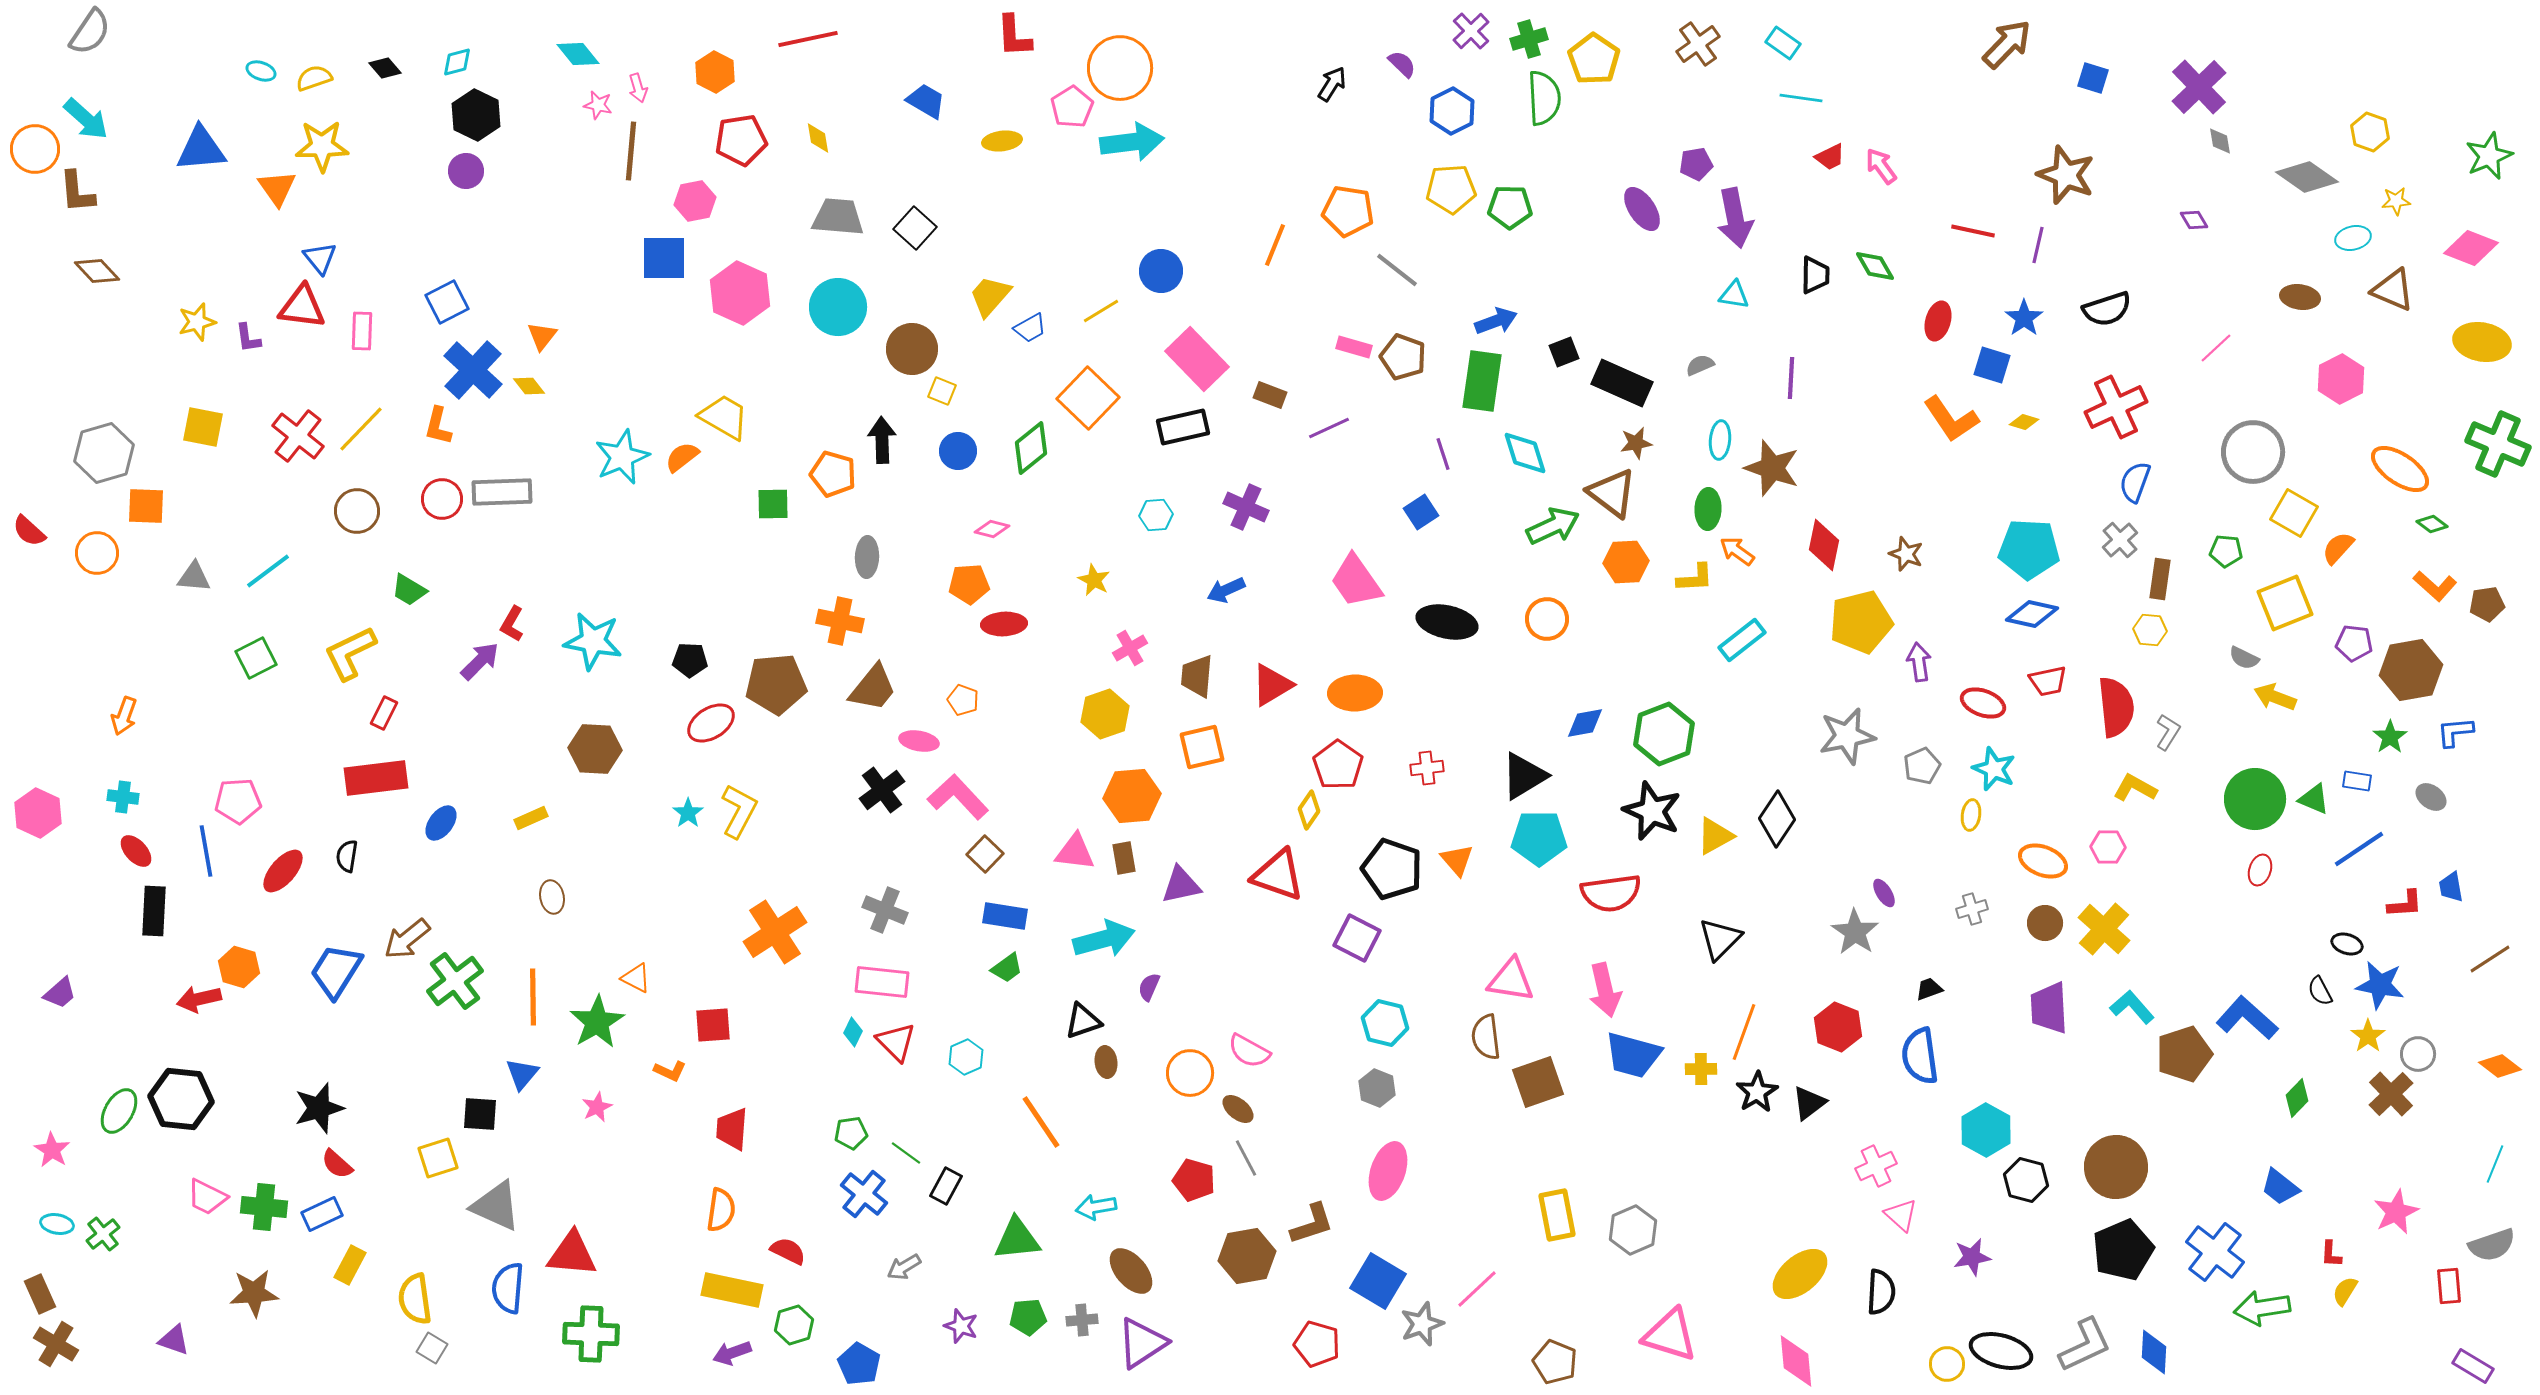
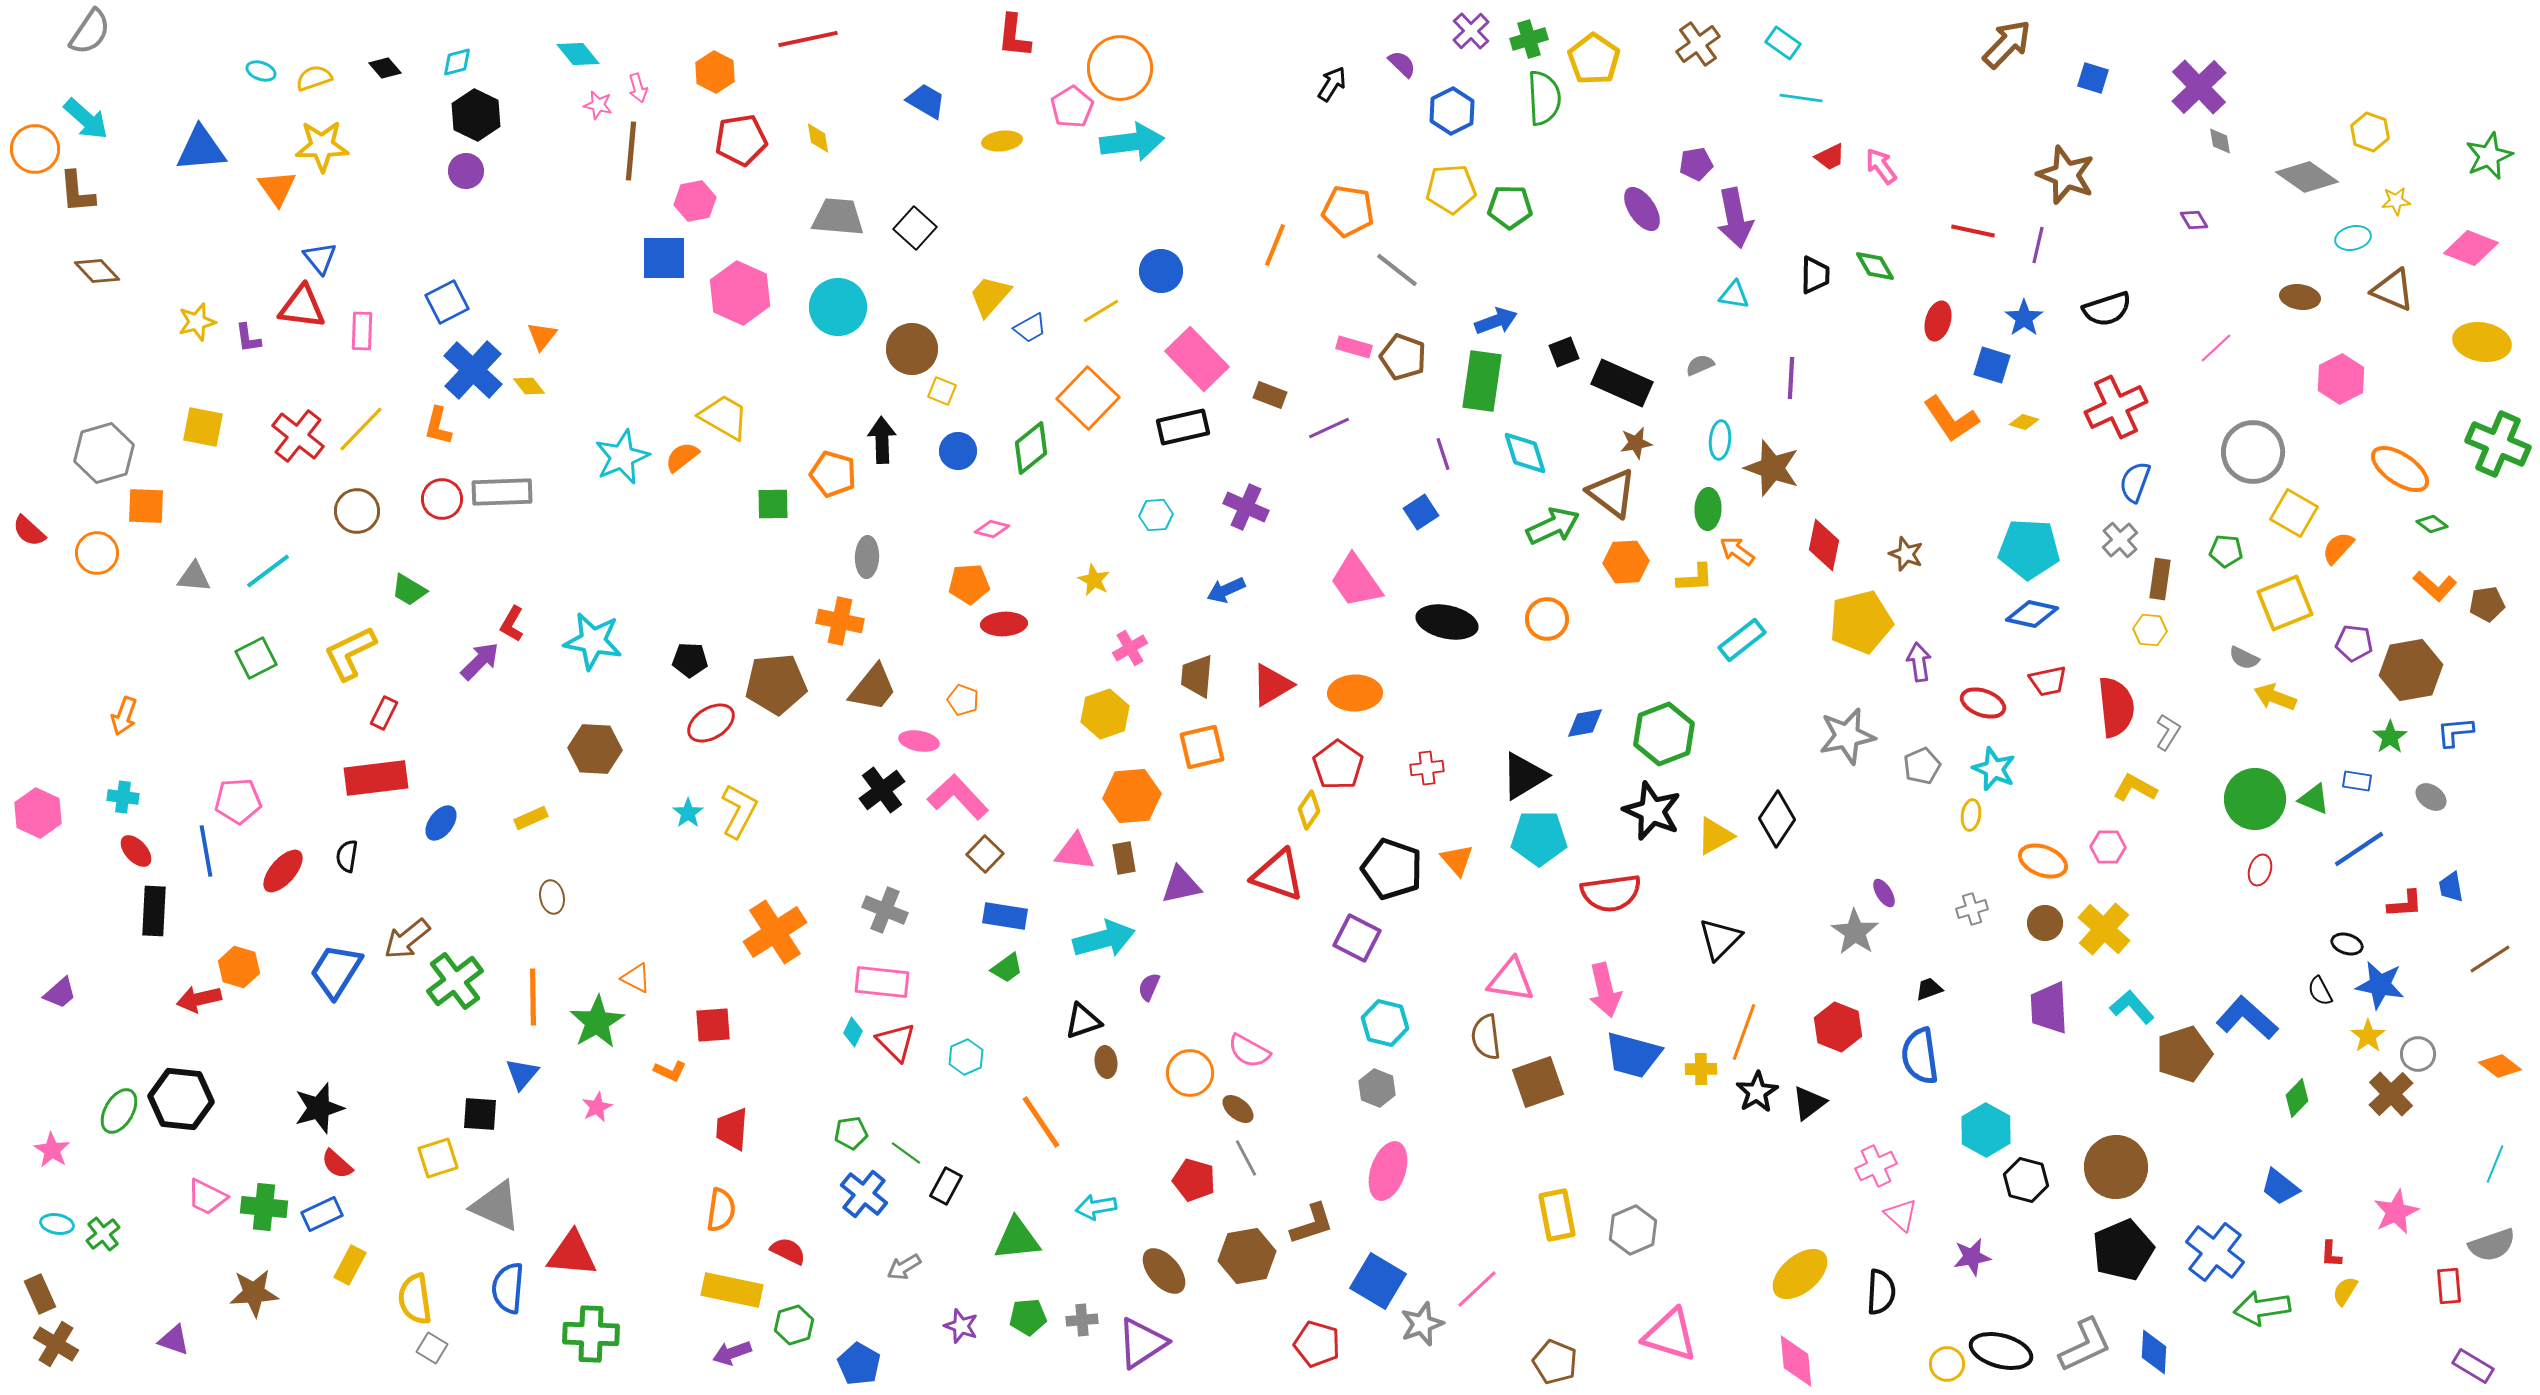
red L-shape at (1014, 36): rotated 9 degrees clockwise
brown ellipse at (1131, 1271): moved 33 px right
